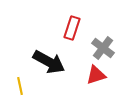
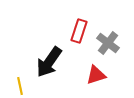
red rectangle: moved 7 px right, 3 px down
gray cross: moved 5 px right, 5 px up
black arrow: rotated 96 degrees clockwise
